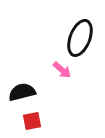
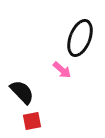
black semicircle: rotated 60 degrees clockwise
